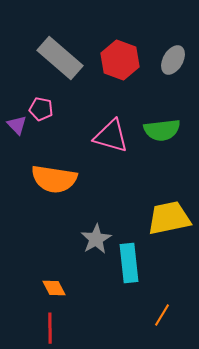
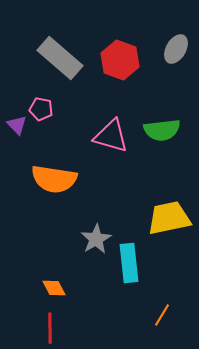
gray ellipse: moved 3 px right, 11 px up
